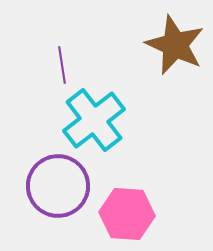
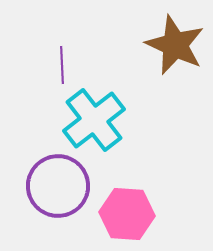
purple line: rotated 6 degrees clockwise
